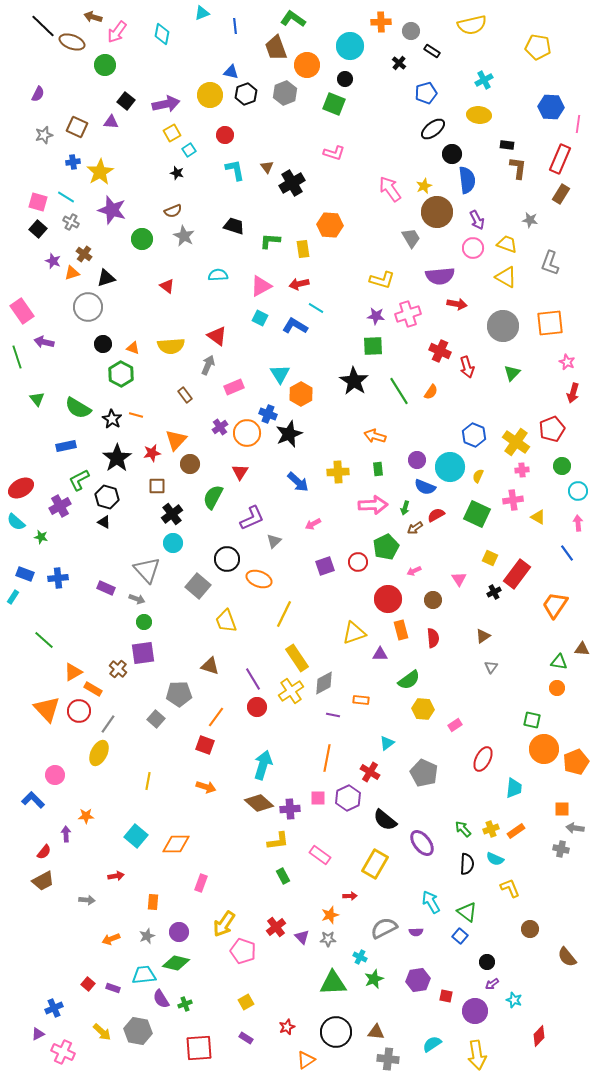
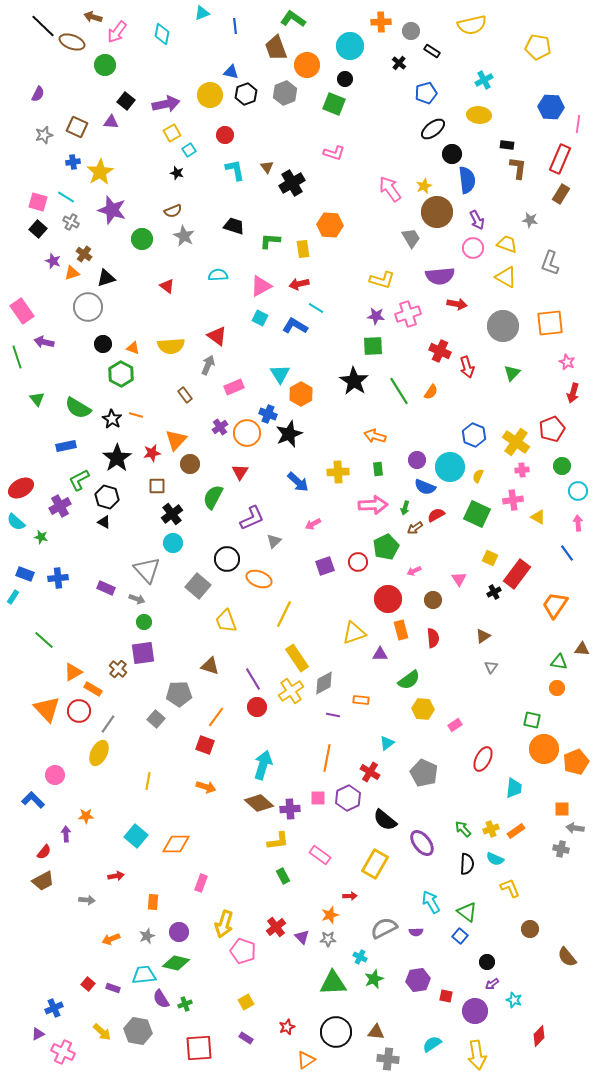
yellow arrow at (224, 924): rotated 16 degrees counterclockwise
